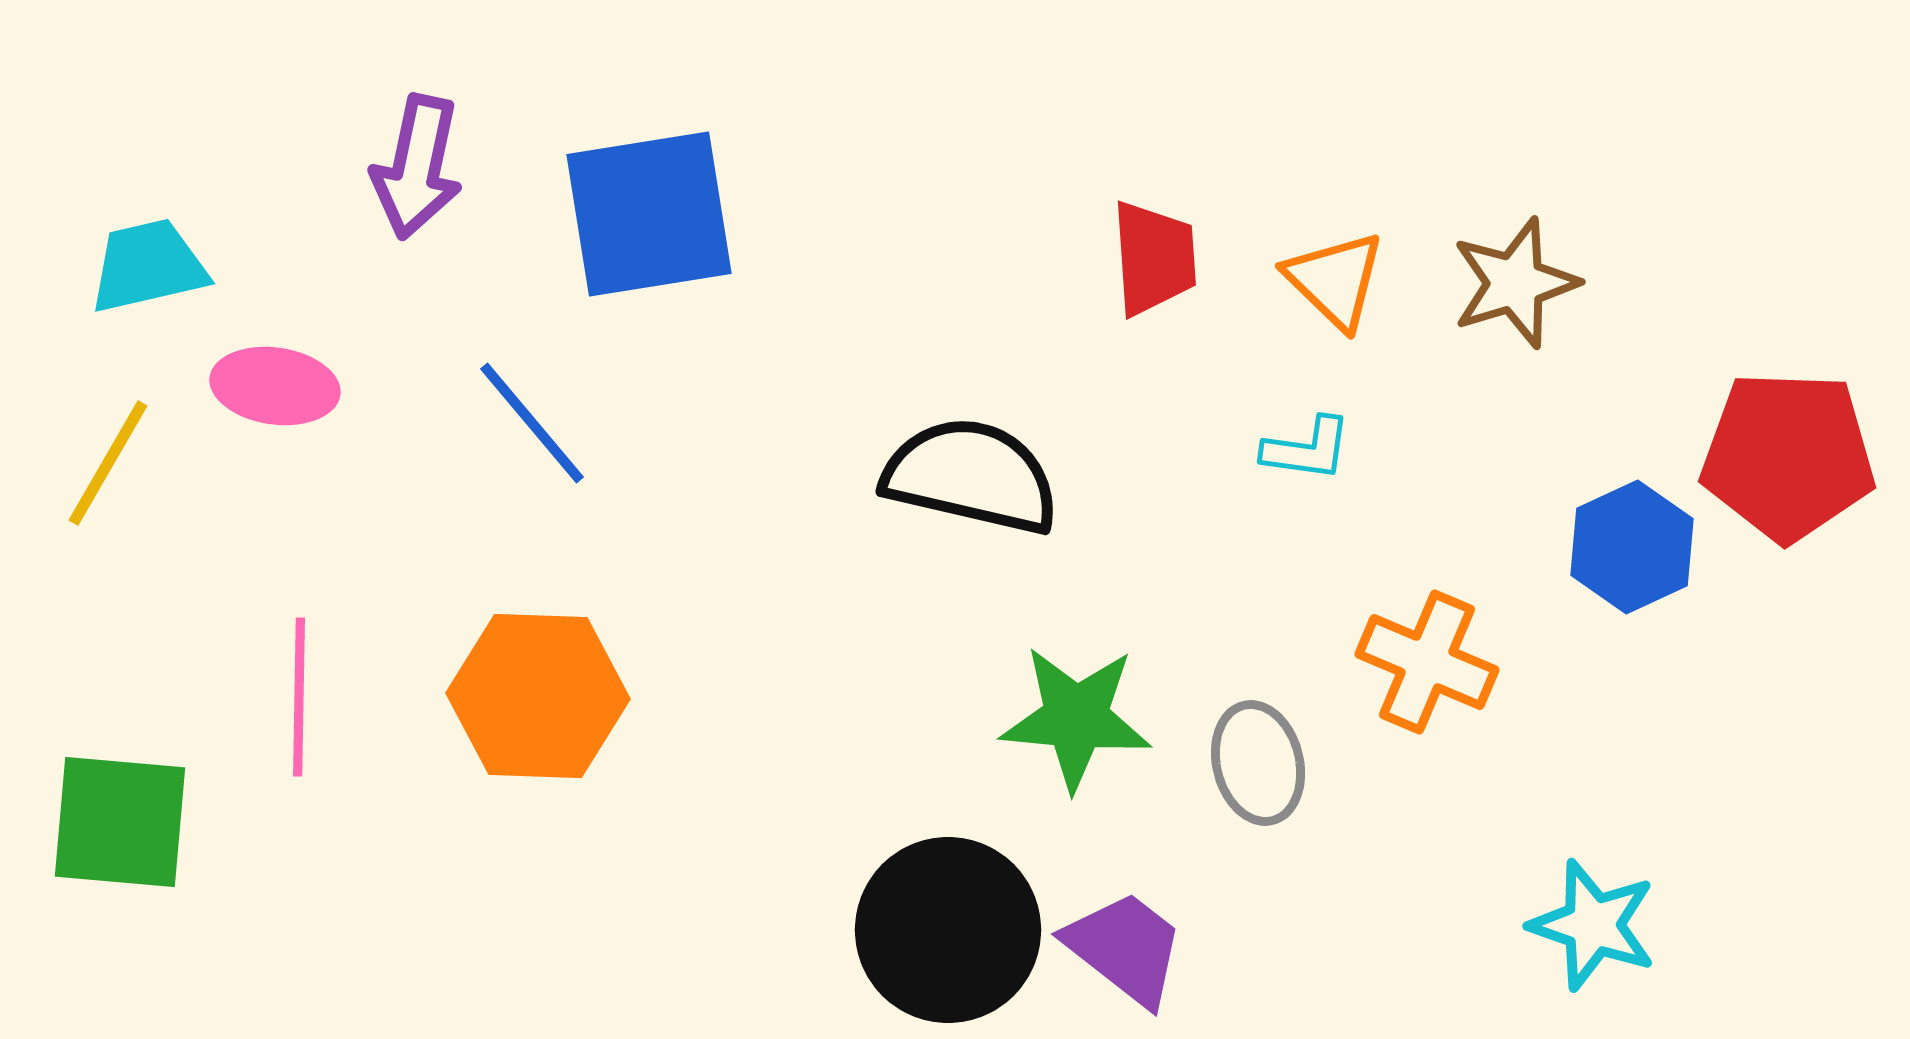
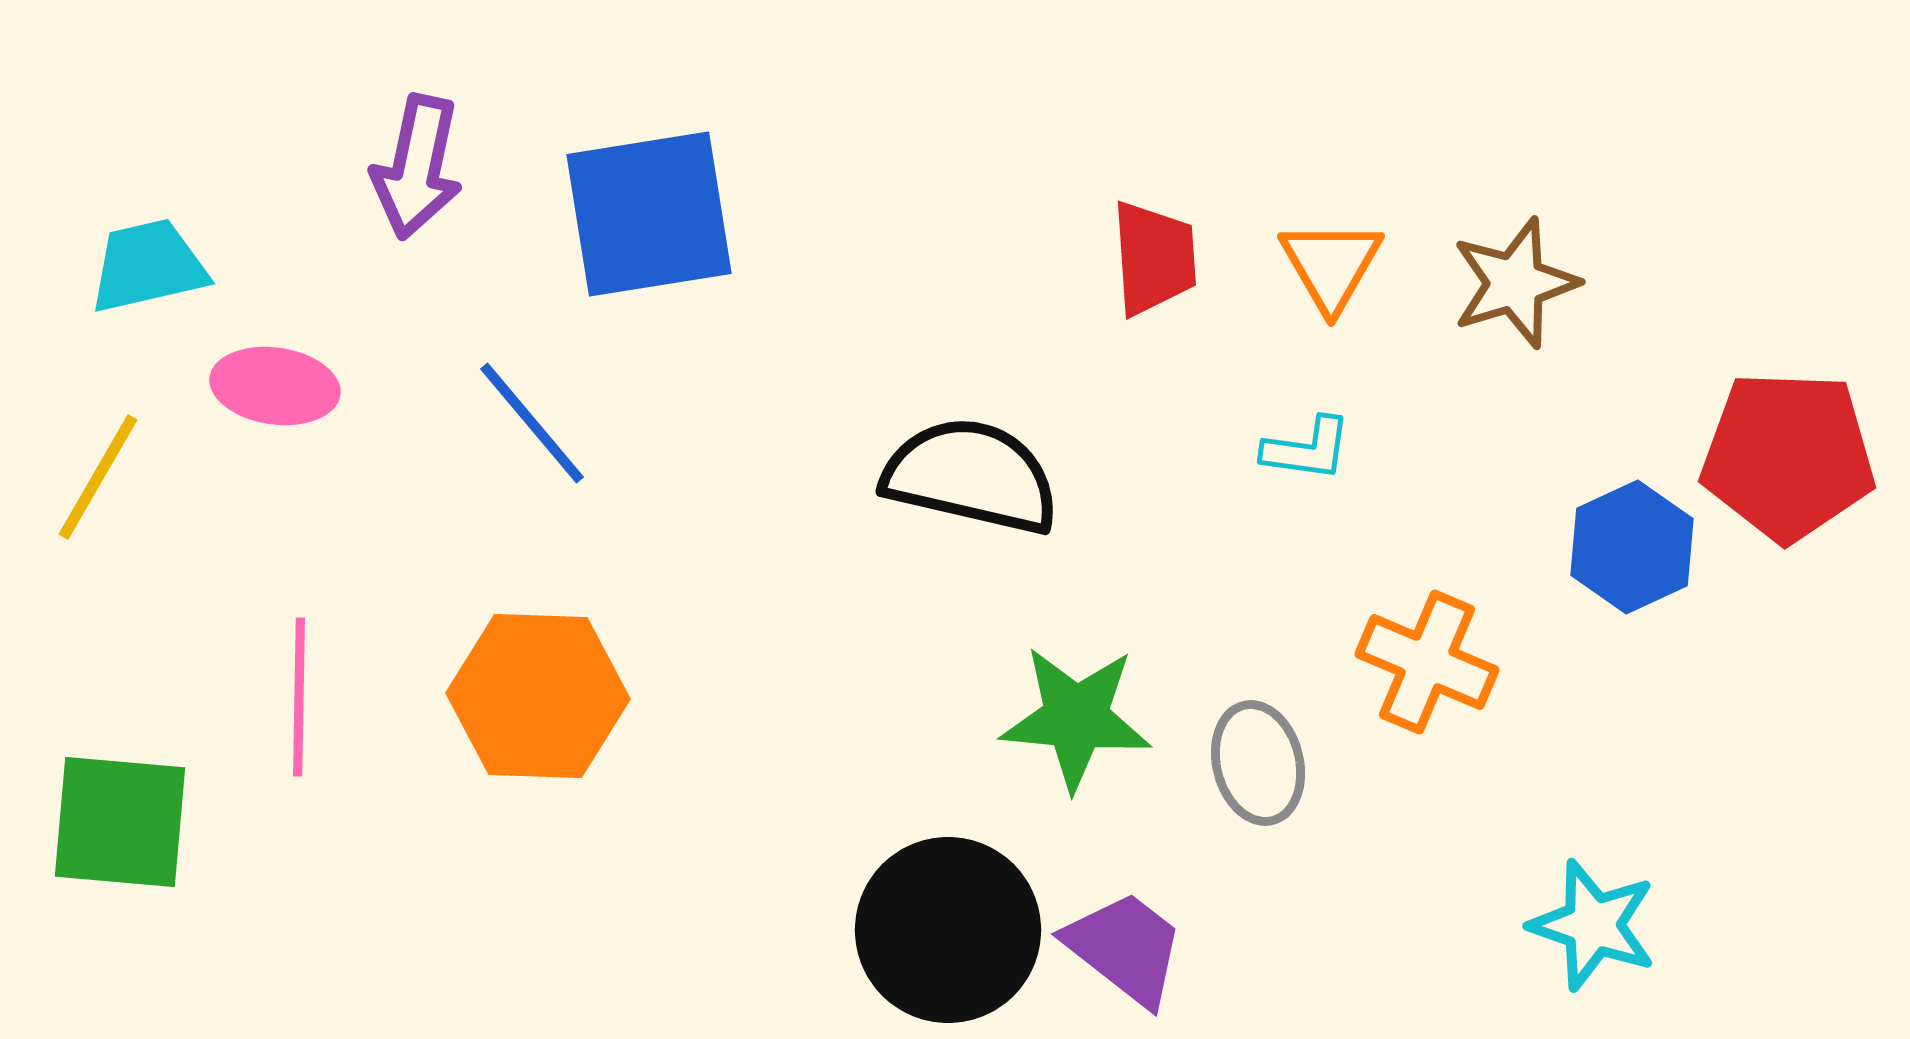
orange triangle: moved 4 px left, 15 px up; rotated 16 degrees clockwise
yellow line: moved 10 px left, 14 px down
